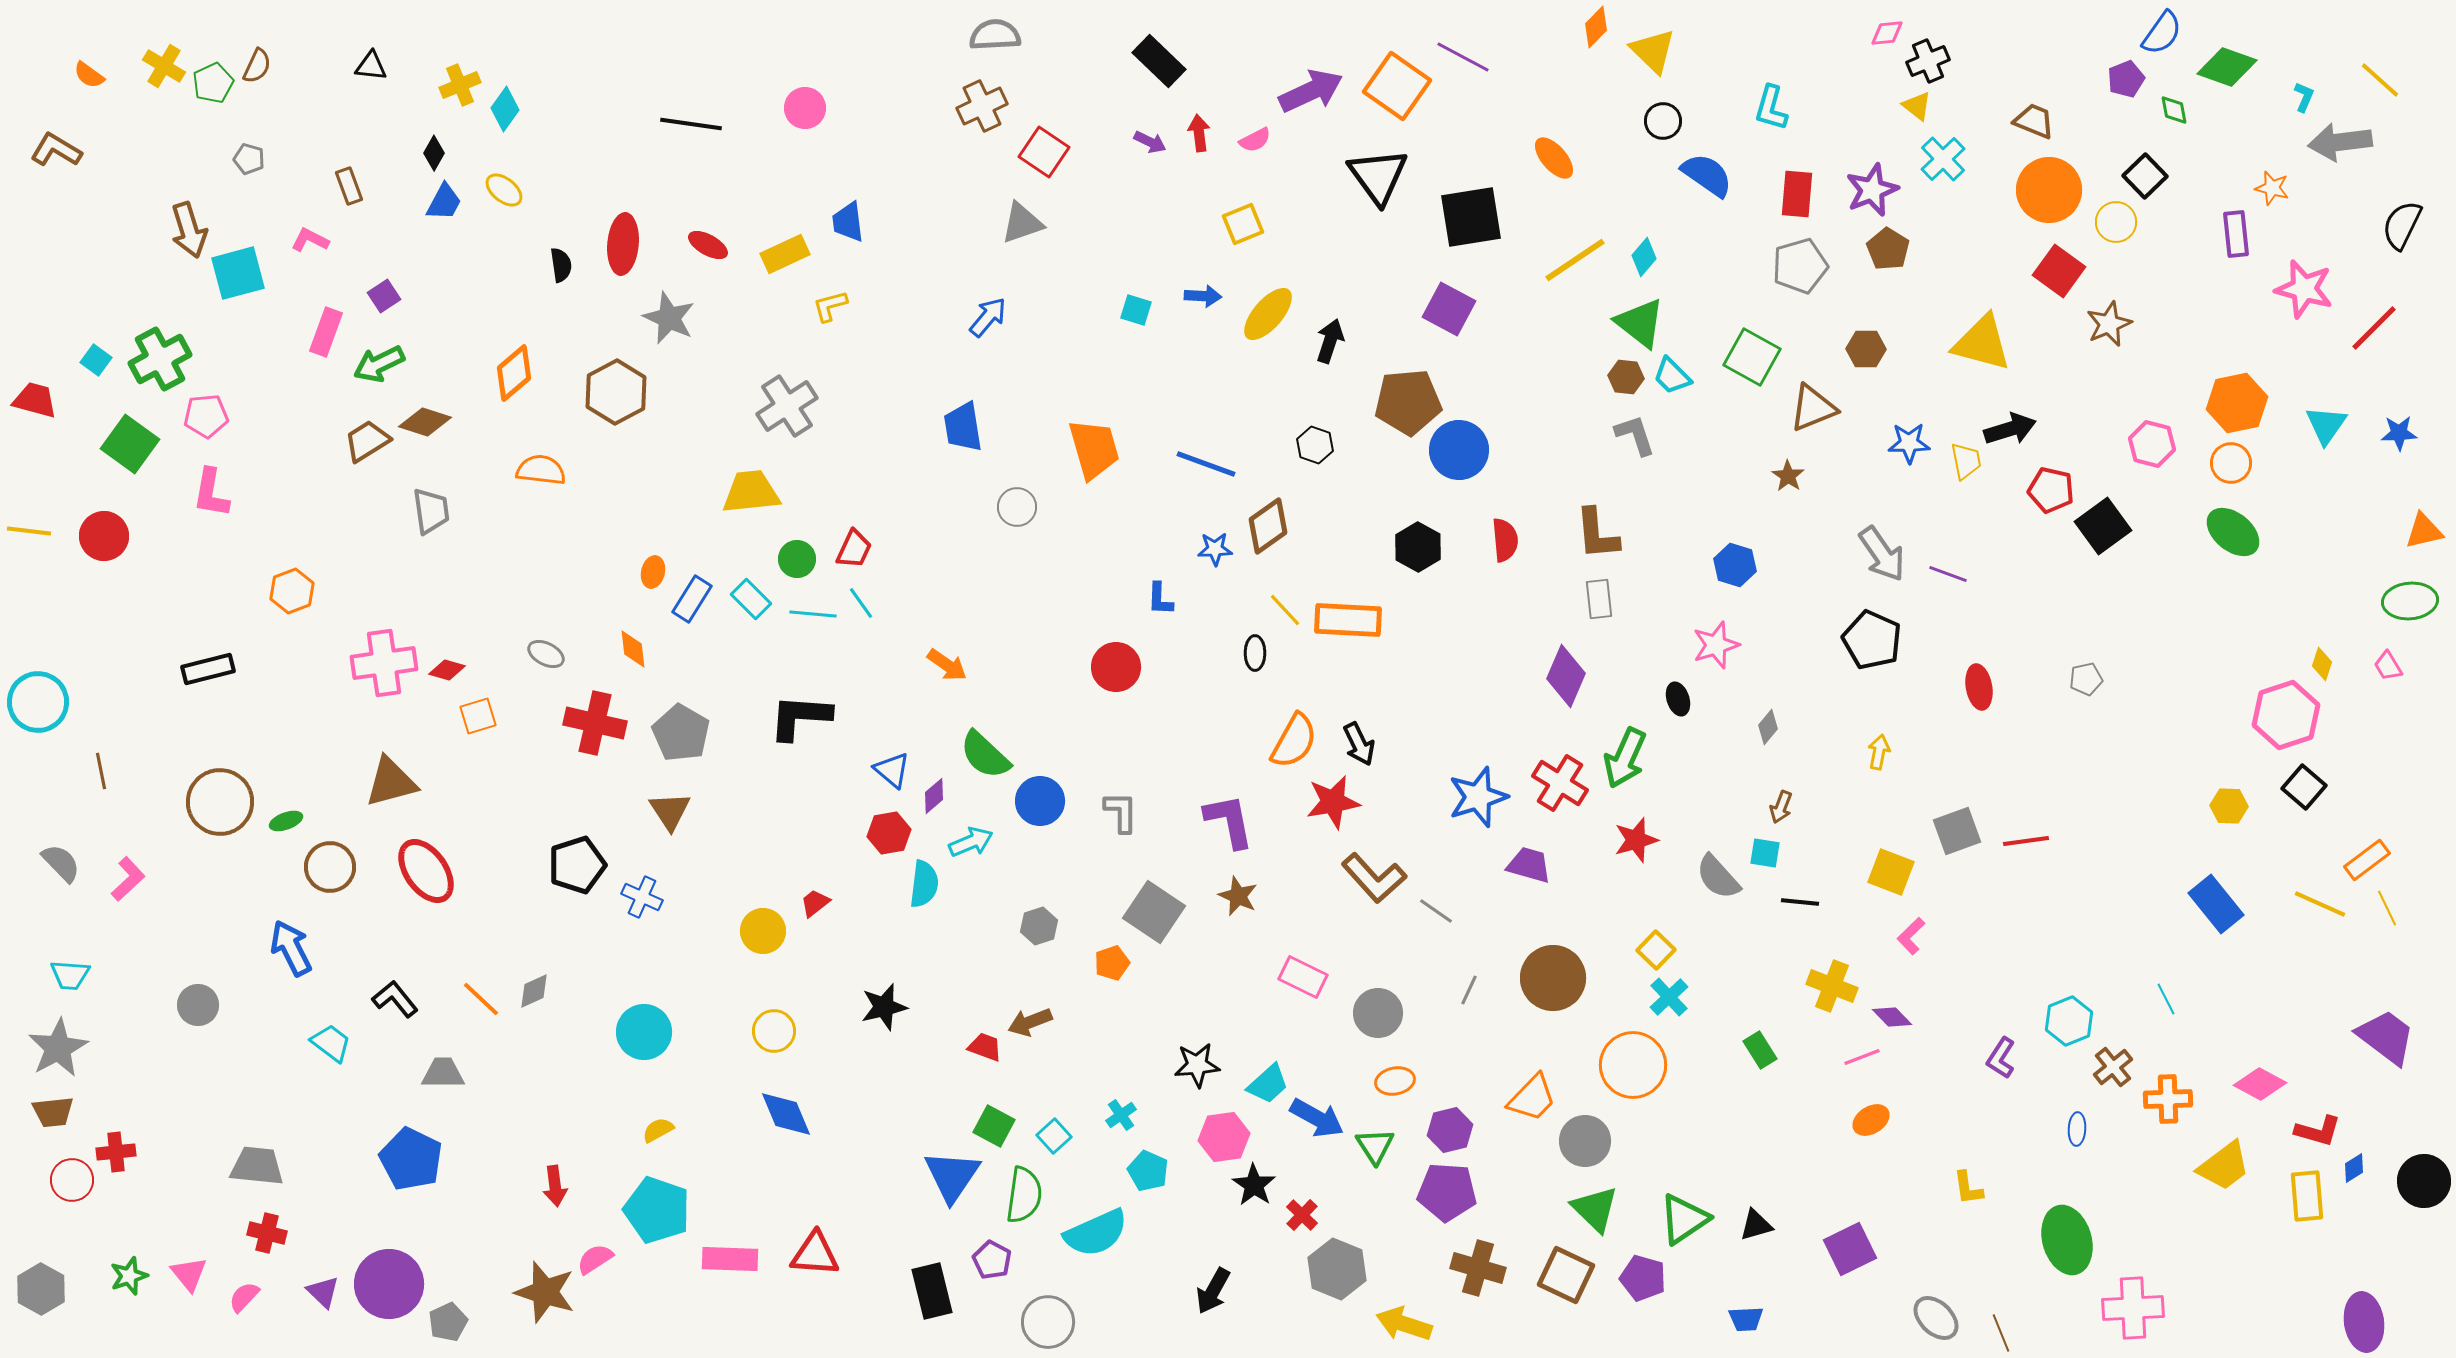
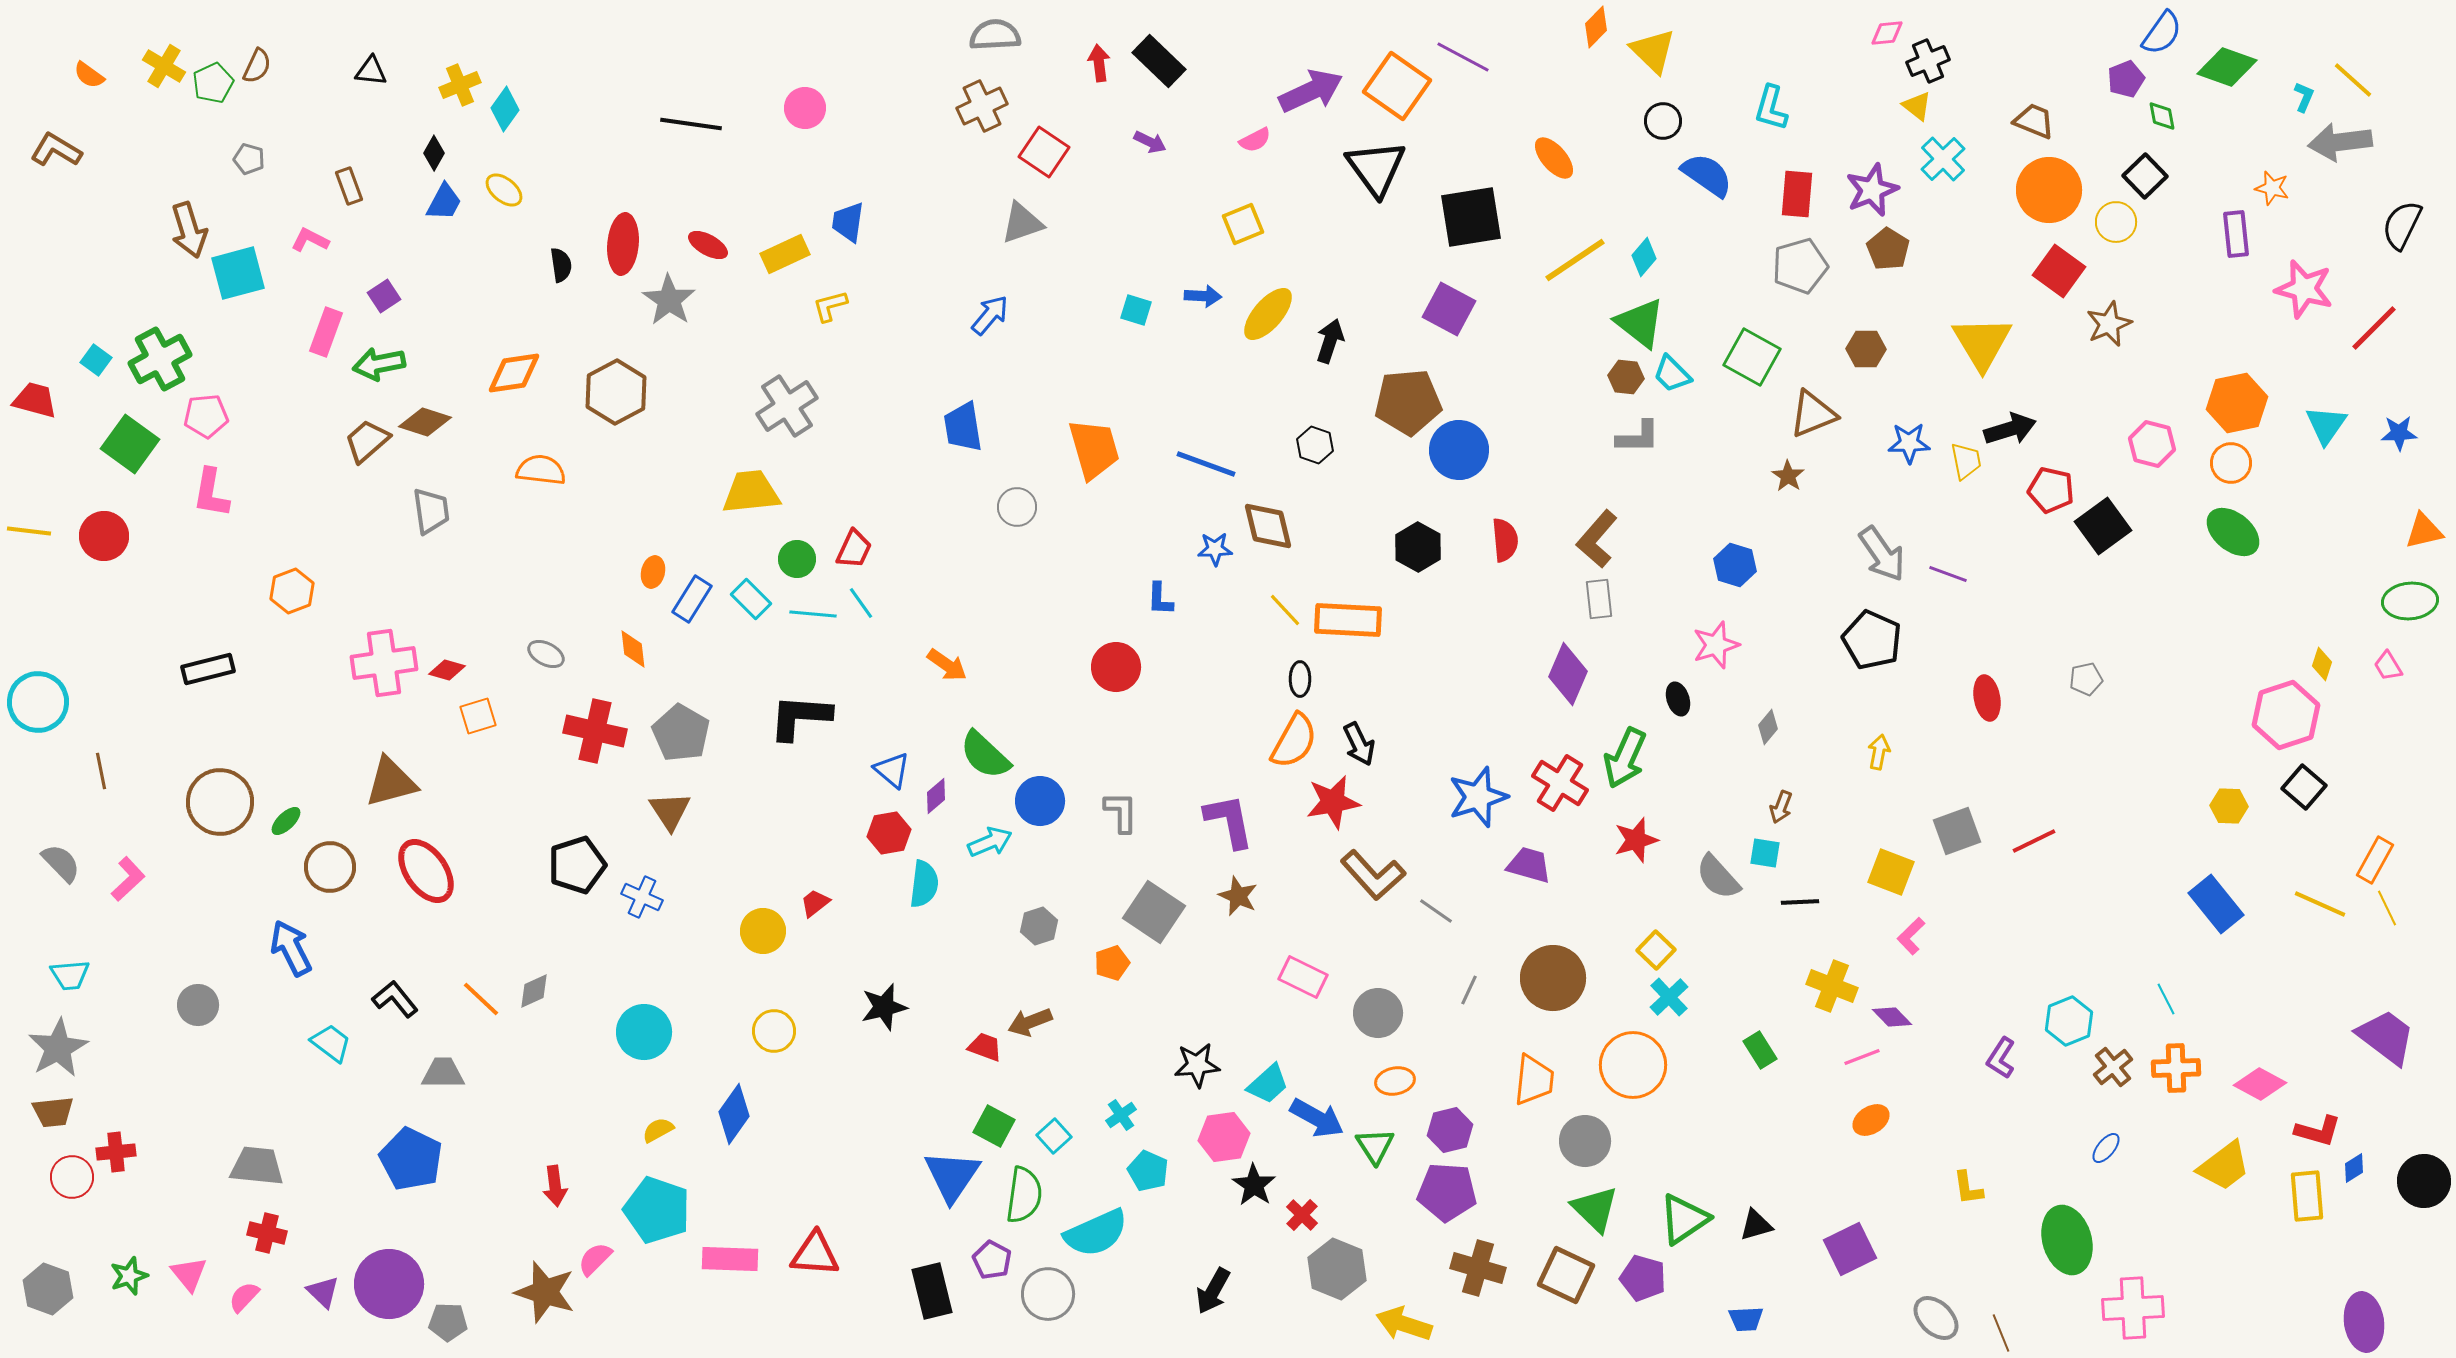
black triangle at (371, 66): moved 5 px down
yellow line at (2380, 80): moved 27 px left
green diamond at (2174, 110): moved 12 px left, 6 px down
red arrow at (1199, 133): moved 100 px left, 70 px up
black triangle at (1378, 176): moved 2 px left, 8 px up
blue trapezoid at (848, 222): rotated 15 degrees clockwise
blue arrow at (988, 317): moved 2 px right, 2 px up
gray star at (669, 318): moved 18 px up; rotated 10 degrees clockwise
yellow triangle at (1982, 343): rotated 44 degrees clockwise
green arrow at (379, 364): rotated 15 degrees clockwise
orange diamond at (514, 373): rotated 32 degrees clockwise
cyan trapezoid at (1672, 376): moved 2 px up
brown triangle at (1813, 408): moved 6 px down
gray L-shape at (1635, 435): moved 3 px right, 2 px down; rotated 108 degrees clockwise
brown trapezoid at (367, 441): rotated 9 degrees counterclockwise
brown diamond at (1268, 526): rotated 68 degrees counterclockwise
brown L-shape at (1597, 534): moved 5 px down; rotated 46 degrees clockwise
black ellipse at (1255, 653): moved 45 px right, 26 px down
purple diamond at (1566, 676): moved 2 px right, 2 px up
red ellipse at (1979, 687): moved 8 px right, 11 px down
red cross at (595, 723): moved 8 px down
purple diamond at (934, 796): moved 2 px right
green ellipse at (286, 821): rotated 24 degrees counterclockwise
red line at (2026, 841): moved 8 px right; rotated 18 degrees counterclockwise
cyan arrow at (971, 842): moved 19 px right
orange rectangle at (2367, 860): moved 8 px right; rotated 24 degrees counterclockwise
brown L-shape at (1374, 878): moved 1 px left, 3 px up
black line at (1800, 902): rotated 9 degrees counterclockwise
cyan trapezoid at (70, 975): rotated 9 degrees counterclockwise
orange trapezoid at (1532, 1098): moved 2 px right, 18 px up; rotated 38 degrees counterclockwise
orange cross at (2168, 1099): moved 8 px right, 31 px up
blue diamond at (786, 1114): moved 52 px left; rotated 58 degrees clockwise
blue ellipse at (2077, 1129): moved 29 px right, 19 px down; rotated 36 degrees clockwise
red circle at (72, 1180): moved 3 px up
pink semicircle at (595, 1259): rotated 12 degrees counterclockwise
gray hexagon at (41, 1289): moved 7 px right; rotated 9 degrees counterclockwise
gray pentagon at (448, 1322): rotated 27 degrees clockwise
gray circle at (1048, 1322): moved 28 px up
